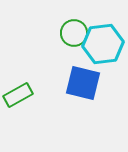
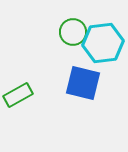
green circle: moved 1 px left, 1 px up
cyan hexagon: moved 1 px up
